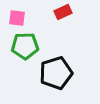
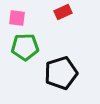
green pentagon: moved 1 px down
black pentagon: moved 5 px right
